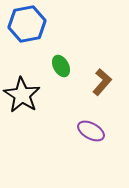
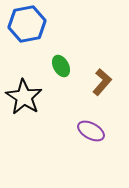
black star: moved 2 px right, 2 px down
